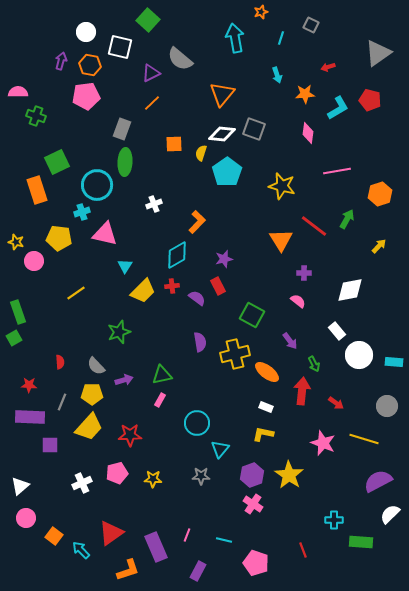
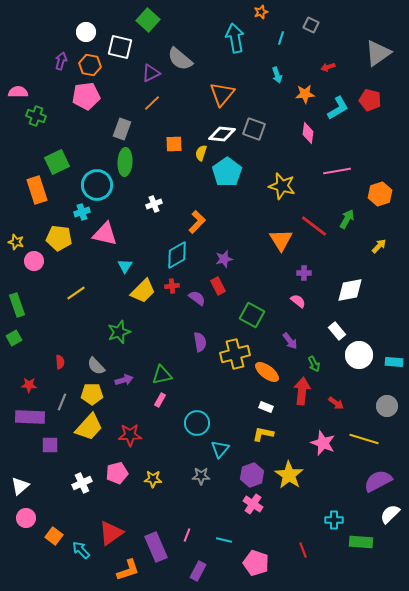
green rectangle at (18, 312): moved 1 px left, 7 px up
